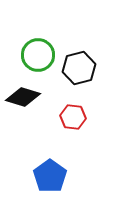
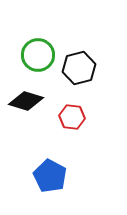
black diamond: moved 3 px right, 4 px down
red hexagon: moved 1 px left
blue pentagon: rotated 8 degrees counterclockwise
